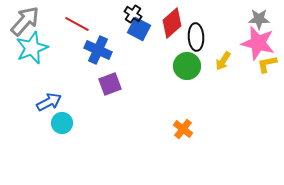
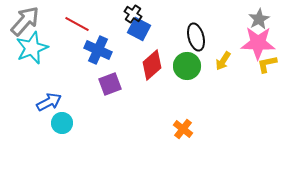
gray star: rotated 30 degrees counterclockwise
red diamond: moved 20 px left, 42 px down
black ellipse: rotated 12 degrees counterclockwise
pink star: rotated 12 degrees counterclockwise
